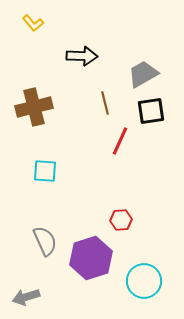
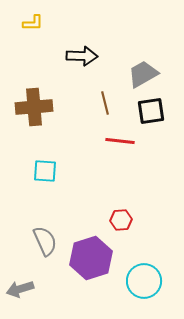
yellow L-shape: rotated 50 degrees counterclockwise
brown cross: rotated 9 degrees clockwise
red line: rotated 72 degrees clockwise
gray arrow: moved 6 px left, 8 px up
